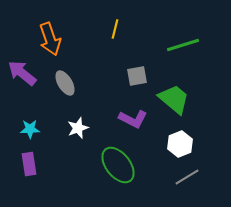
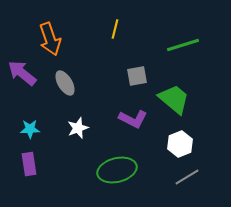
green ellipse: moved 1 px left, 5 px down; rotated 66 degrees counterclockwise
